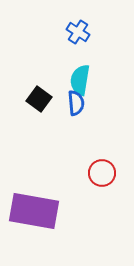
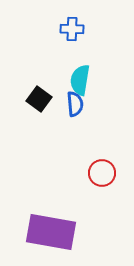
blue cross: moved 6 px left, 3 px up; rotated 30 degrees counterclockwise
blue semicircle: moved 1 px left, 1 px down
purple rectangle: moved 17 px right, 21 px down
